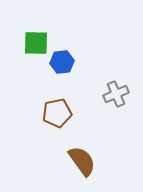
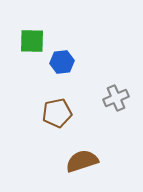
green square: moved 4 px left, 2 px up
gray cross: moved 4 px down
brown semicircle: rotated 72 degrees counterclockwise
